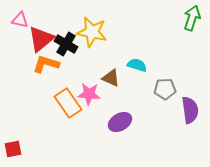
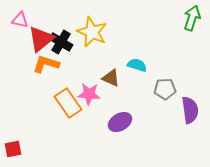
yellow star: rotated 12 degrees clockwise
black cross: moved 5 px left, 2 px up
